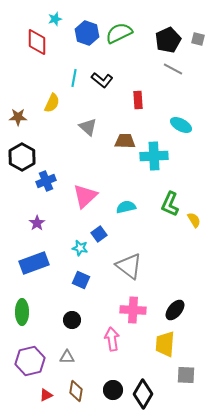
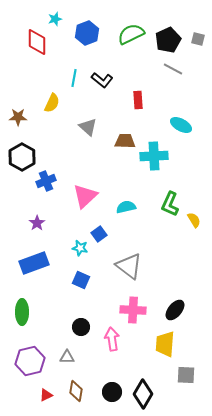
blue hexagon at (87, 33): rotated 20 degrees clockwise
green semicircle at (119, 33): moved 12 px right, 1 px down
black circle at (72, 320): moved 9 px right, 7 px down
black circle at (113, 390): moved 1 px left, 2 px down
